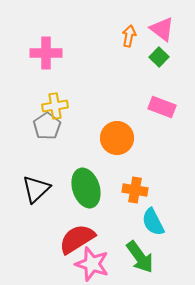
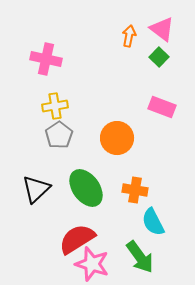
pink cross: moved 6 px down; rotated 12 degrees clockwise
gray pentagon: moved 12 px right, 9 px down
green ellipse: rotated 18 degrees counterclockwise
